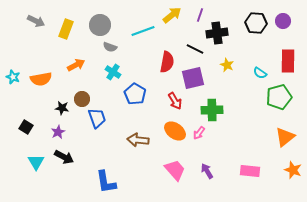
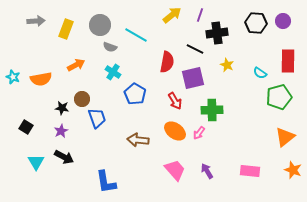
gray arrow: rotated 30 degrees counterclockwise
cyan line: moved 7 px left, 4 px down; rotated 50 degrees clockwise
purple star: moved 3 px right, 1 px up
